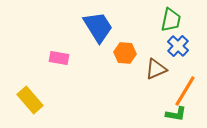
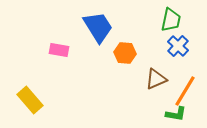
pink rectangle: moved 8 px up
brown triangle: moved 10 px down
